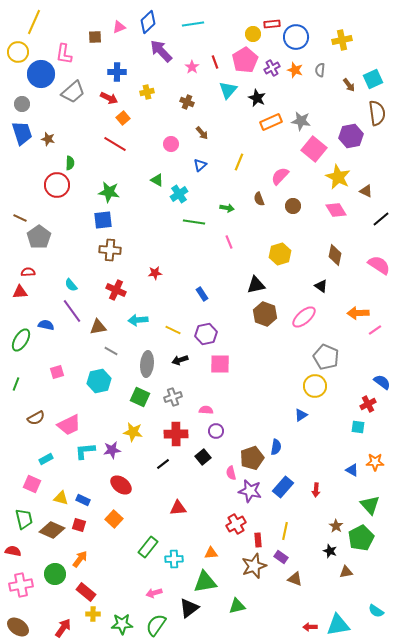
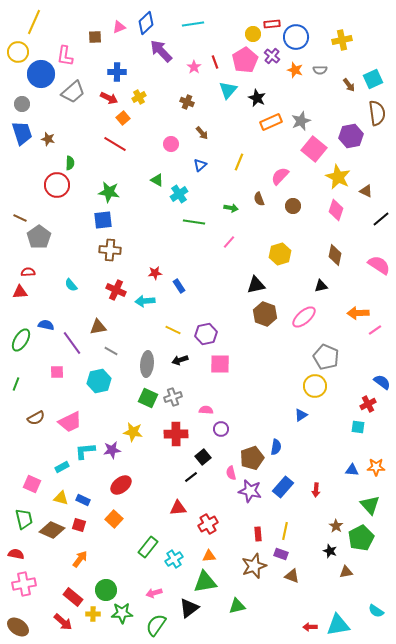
blue diamond at (148, 22): moved 2 px left, 1 px down
pink L-shape at (64, 54): moved 1 px right, 2 px down
pink star at (192, 67): moved 2 px right
purple cross at (272, 68): moved 12 px up; rotated 21 degrees counterclockwise
gray semicircle at (320, 70): rotated 96 degrees counterclockwise
yellow cross at (147, 92): moved 8 px left, 5 px down; rotated 16 degrees counterclockwise
gray star at (301, 121): rotated 30 degrees counterclockwise
green arrow at (227, 208): moved 4 px right
pink diamond at (336, 210): rotated 50 degrees clockwise
pink line at (229, 242): rotated 64 degrees clockwise
black triangle at (321, 286): rotated 48 degrees counterclockwise
blue rectangle at (202, 294): moved 23 px left, 8 px up
purple line at (72, 311): moved 32 px down
cyan arrow at (138, 320): moved 7 px right, 19 px up
pink square at (57, 372): rotated 16 degrees clockwise
green square at (140, 397): moved 8 px right, 1 px down
pink trapezoid at (69, 425): moved 1 px right, 3 px up
purple circle at (216, 431): moved 5 px right, 2 px up
cyan rectangle at (46, 459): moved 16 px right, 8 px down
orange star at (375, 462): moved 1 px right, 5 px down
black line at (163, 464): moved 28 px right, 13 px down
blue triangle at (352, 470): rotated 24 degrees counterclockwise
red ellipse at (121, 485): rotated 75 degrees counterclockwise
red cross at (236, 524): moved 28 px left
red rectangle at (258, 540): moved 6 px up
red semicircle at (13, 551): moved 3 px right, 3 px down
orange triangle at (211, 553): moved 2 px left, 3 px down
purple rectangle at (281, 557): moved 3 px up; rotated 16 degrees counterclockwise
cyan cross at (174, 559): rotated 30 degrees counterclockwise
green circle at (55, 574): moved 51 px right, 16 px down
brown triangle at (295, 579): moved 3 px left, 3 px up
pink cross at (21, 585): moved 3 px right, 1 px up
red rectangle at (86, 592): moved 13 px left, 5 px down
green star at (122, 624): moved 11 px up
red arrow at (63, 628): moved 6 px up; rotated 96 degrees clockwise
